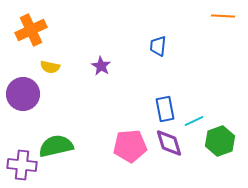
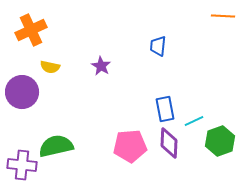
purple circle: moved 1 px left, 2 px up
purple diamond: rotated 20 degrees clockwise
